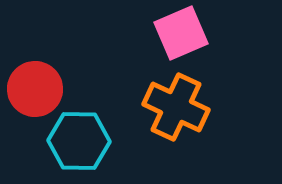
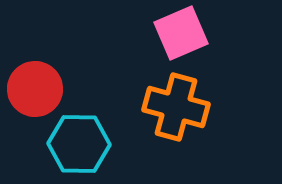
orange cross: rotated 10 degrees counterclockwise
cyan hexagon: moved 3 px down
